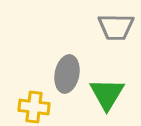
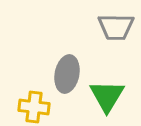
green triangle: moved 2 px down
